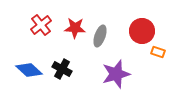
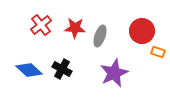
purple star: moved 2 px left, 1 px up; rotated 8 degrees counterclockwise
